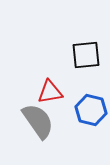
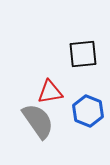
black square: moved 3 px left, 1 px up
blue hexagon: moved 3 px left, 1 px down; rotated 8 degrees clockwise
